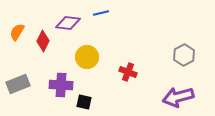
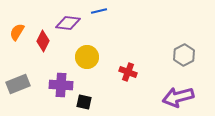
blue line: moved 2 px left, 2 px up
